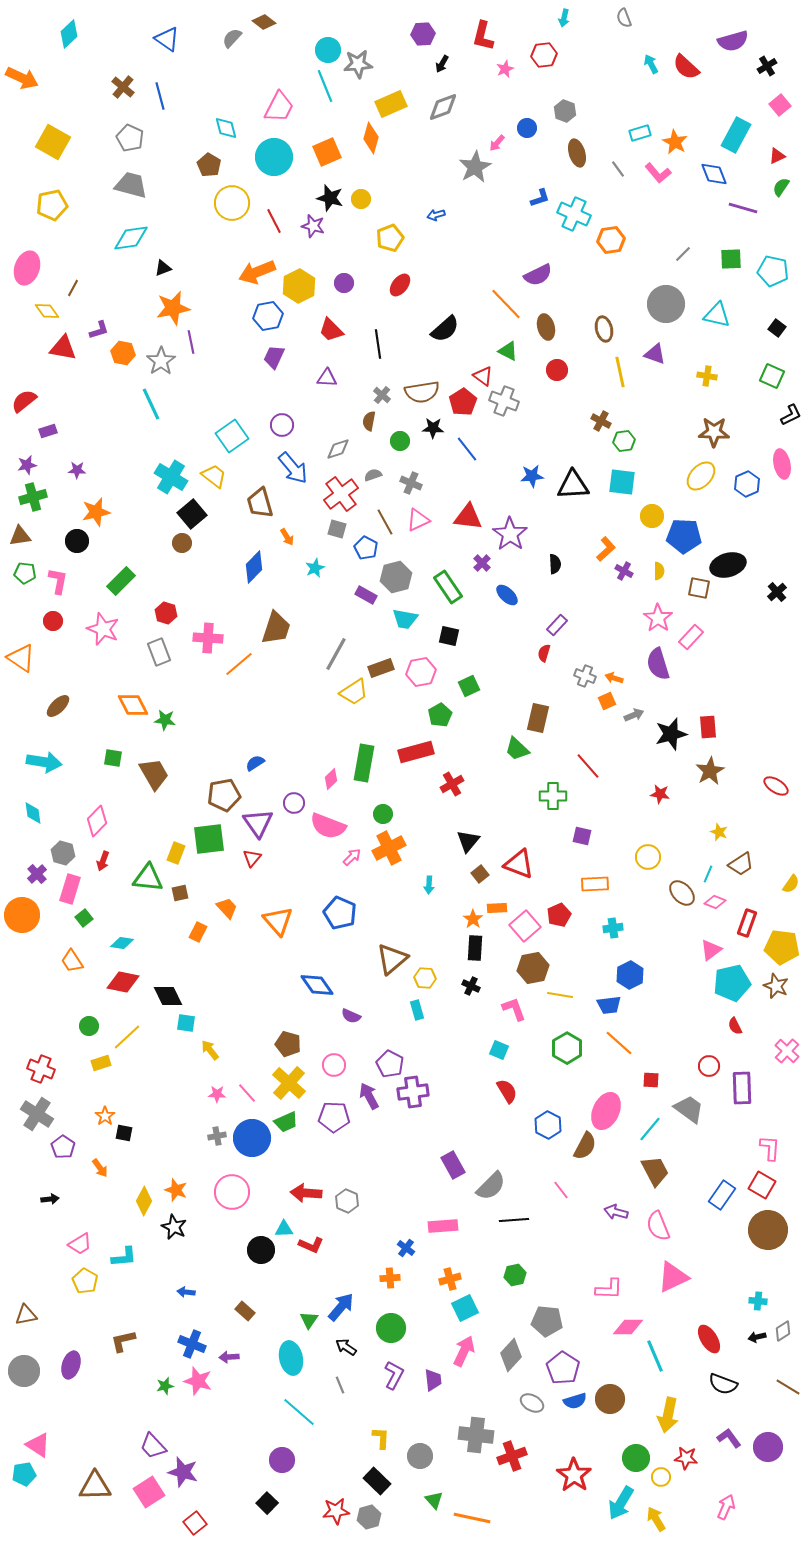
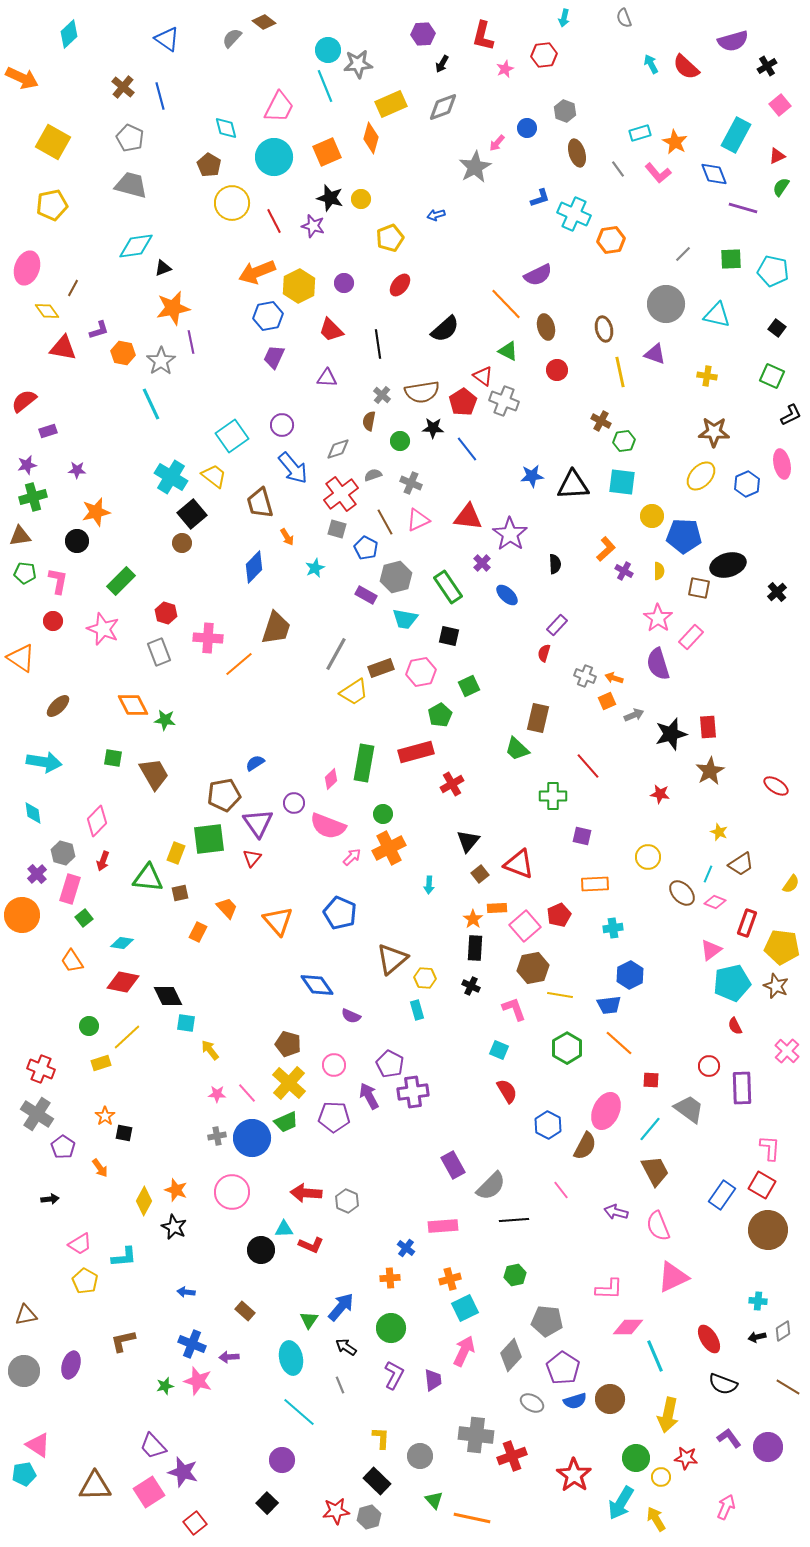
cyan diamond at (131, 238): moved 5 px right, 8 px down
